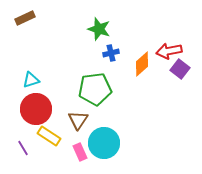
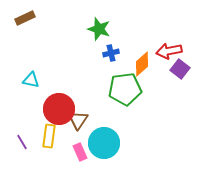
cyan triangle: rotated 30 degrees clockwise
green pentagon: moved 30 px right
red circle: moved 23 px right
yellow rectangle: rotated 65 degrees clockwise
purple line: moved 1 px left, 6 px up
